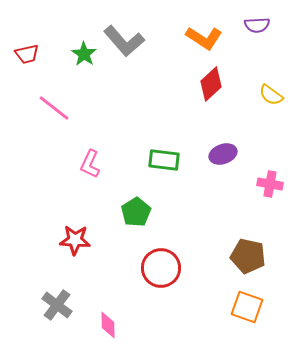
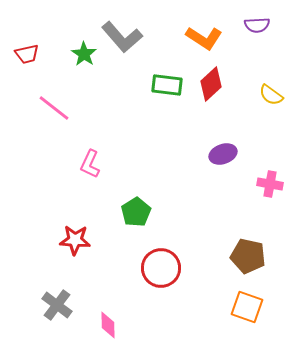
gray L-shape: moved 2 px left, 4 px up
green rectangle: moved 3 px right, 75 px up
